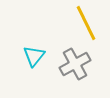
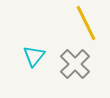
gray cross: rotated 16 degrees counterclockwise
